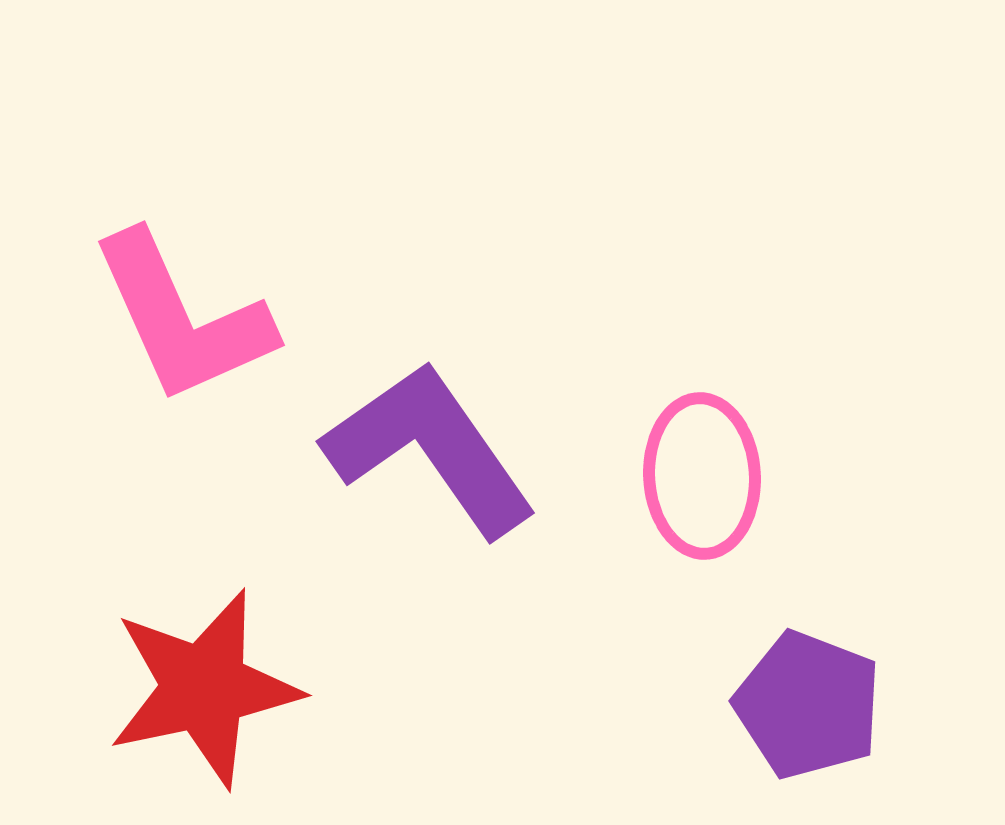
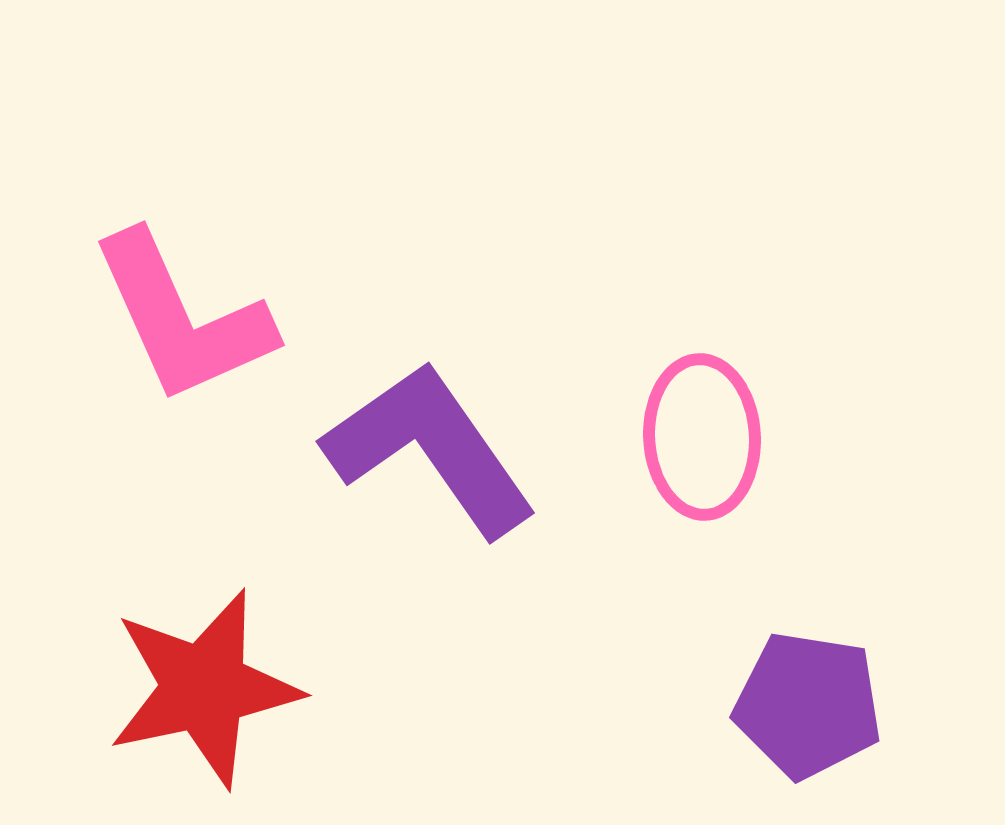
pink ellipse: moved 39 px up
purple pentagon: rotated 12 degrees counterclockwise
